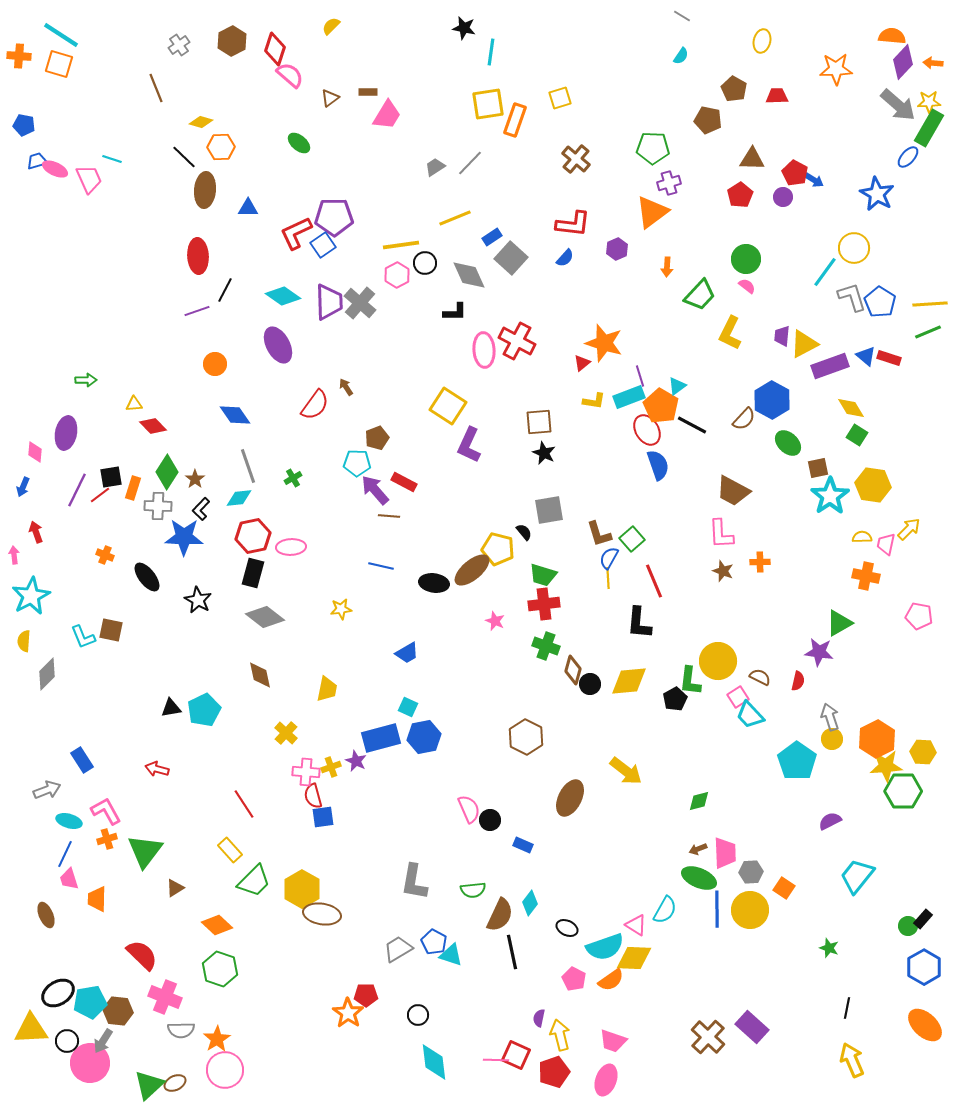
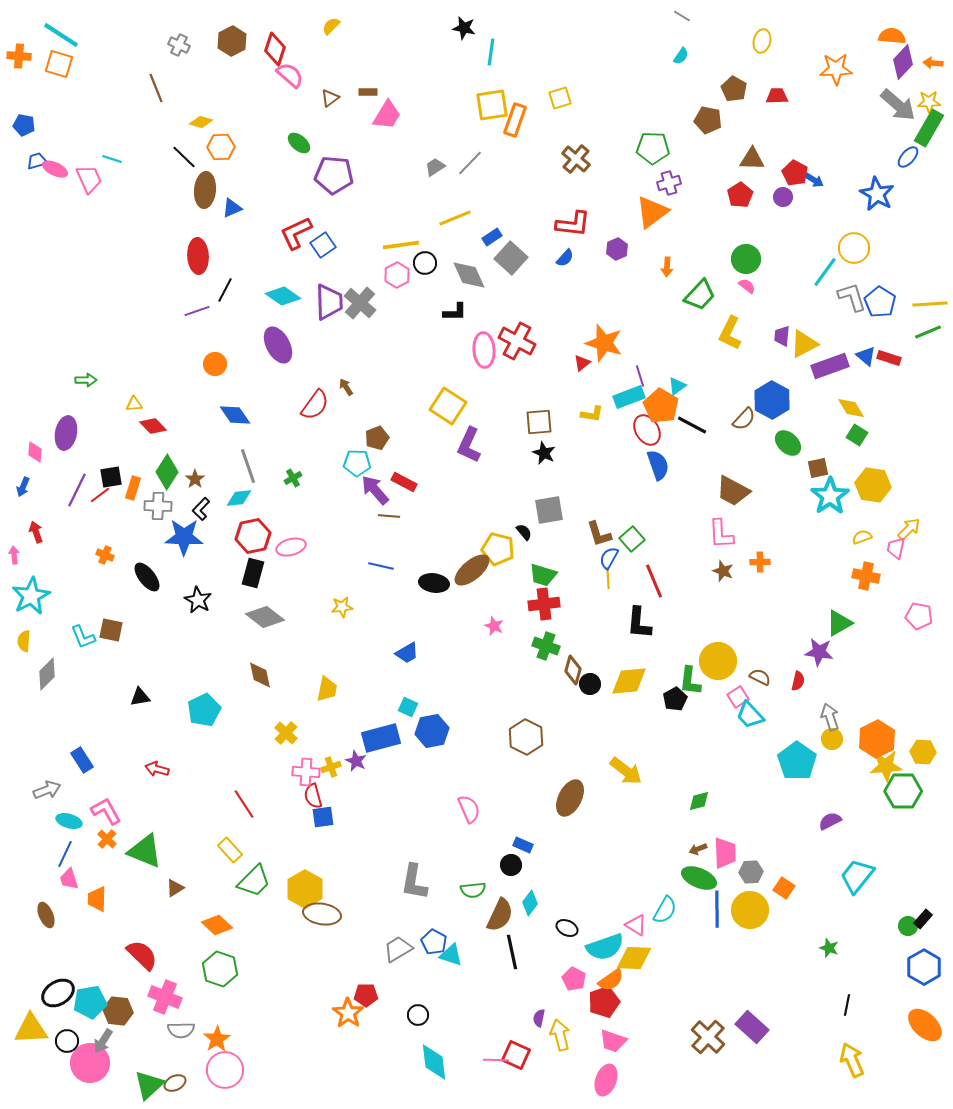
gray cross at (179, 45): rotated 30 degrees counterclockwise
yellow square at (488, 104): moved 4 px right, 1 px down
blue triangle at (248, 208): moved 16 px left; rotated 25 degrees counterclockwise
purple pentagon at (334, 217): moved 42 px up; rotated 6 degrees clockwise
yellow L-shape at (594, 401): moved 2 px left, 13 px down
yellow semicircle at (862, 537): rotated 18 degrees counterclockwise
pink trapezoid at (886, 544): moved 10 px right, 4 px down
pink ellipse at (291, 547): rotated 12 degrees counterclockwise
yellow star at (341, 609): moved 1 px right, 2 px up
pink star at (495, 621): moved 1 px left, 5 px down
black triangle at (171, 708): moved 31 px left, 11 px up
blue hexagon at (424, 737): moved 8 px right, 6 px up
black circle at (490, 820): moved 21 px right, 45 px down
orange cross at (107, 839): rotated 30 degrees counterclockwise
green triangle at (145, 851): rotated 45 degrees counterclockwise
yellow hexagon at (302, 889): moved 3 px right
black line at (847, 1008): moved 3 px up
red pentagon at (554, 1072): moved 50 px right, 70 px up
